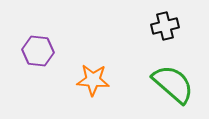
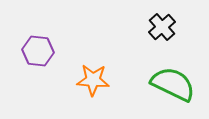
black cross: moved 3 px left, 1 px down; rotated 28 degrees counterclockwise
green semicircle: rotated 15 degrees counterclockwise
